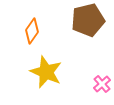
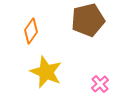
orange diamond: moved 1 px left
pink cross: moved 2 px left
